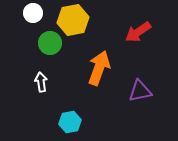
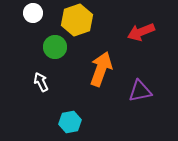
yellow hexagon: moved 4 px right; rotated 8 degrees counterclockwise
red arrow: moved 3 px right; rotated 12 degrees clockwise
green circle: moved 5 px right, 4 px down
orange arrow: moved 2 px right, 1 px down
white arrow: rotated 18 degrees counterclockwise
